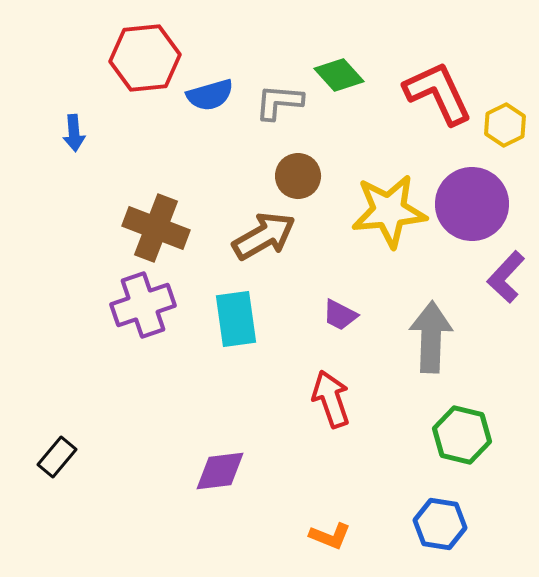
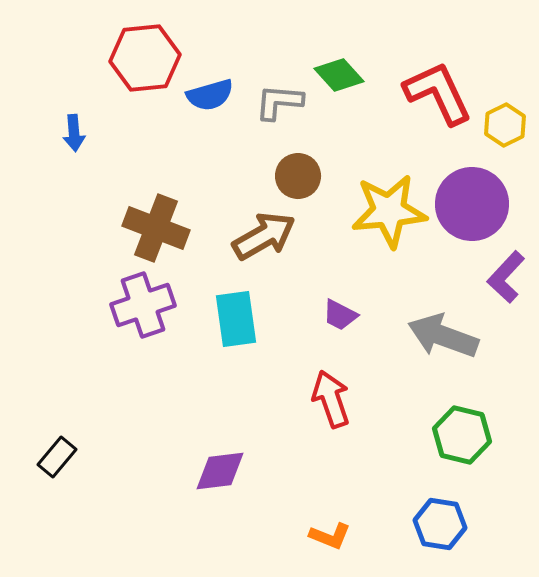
gray arrow: moved 12 px right, 1 px up; rotated 72 degrees counterclockwise
